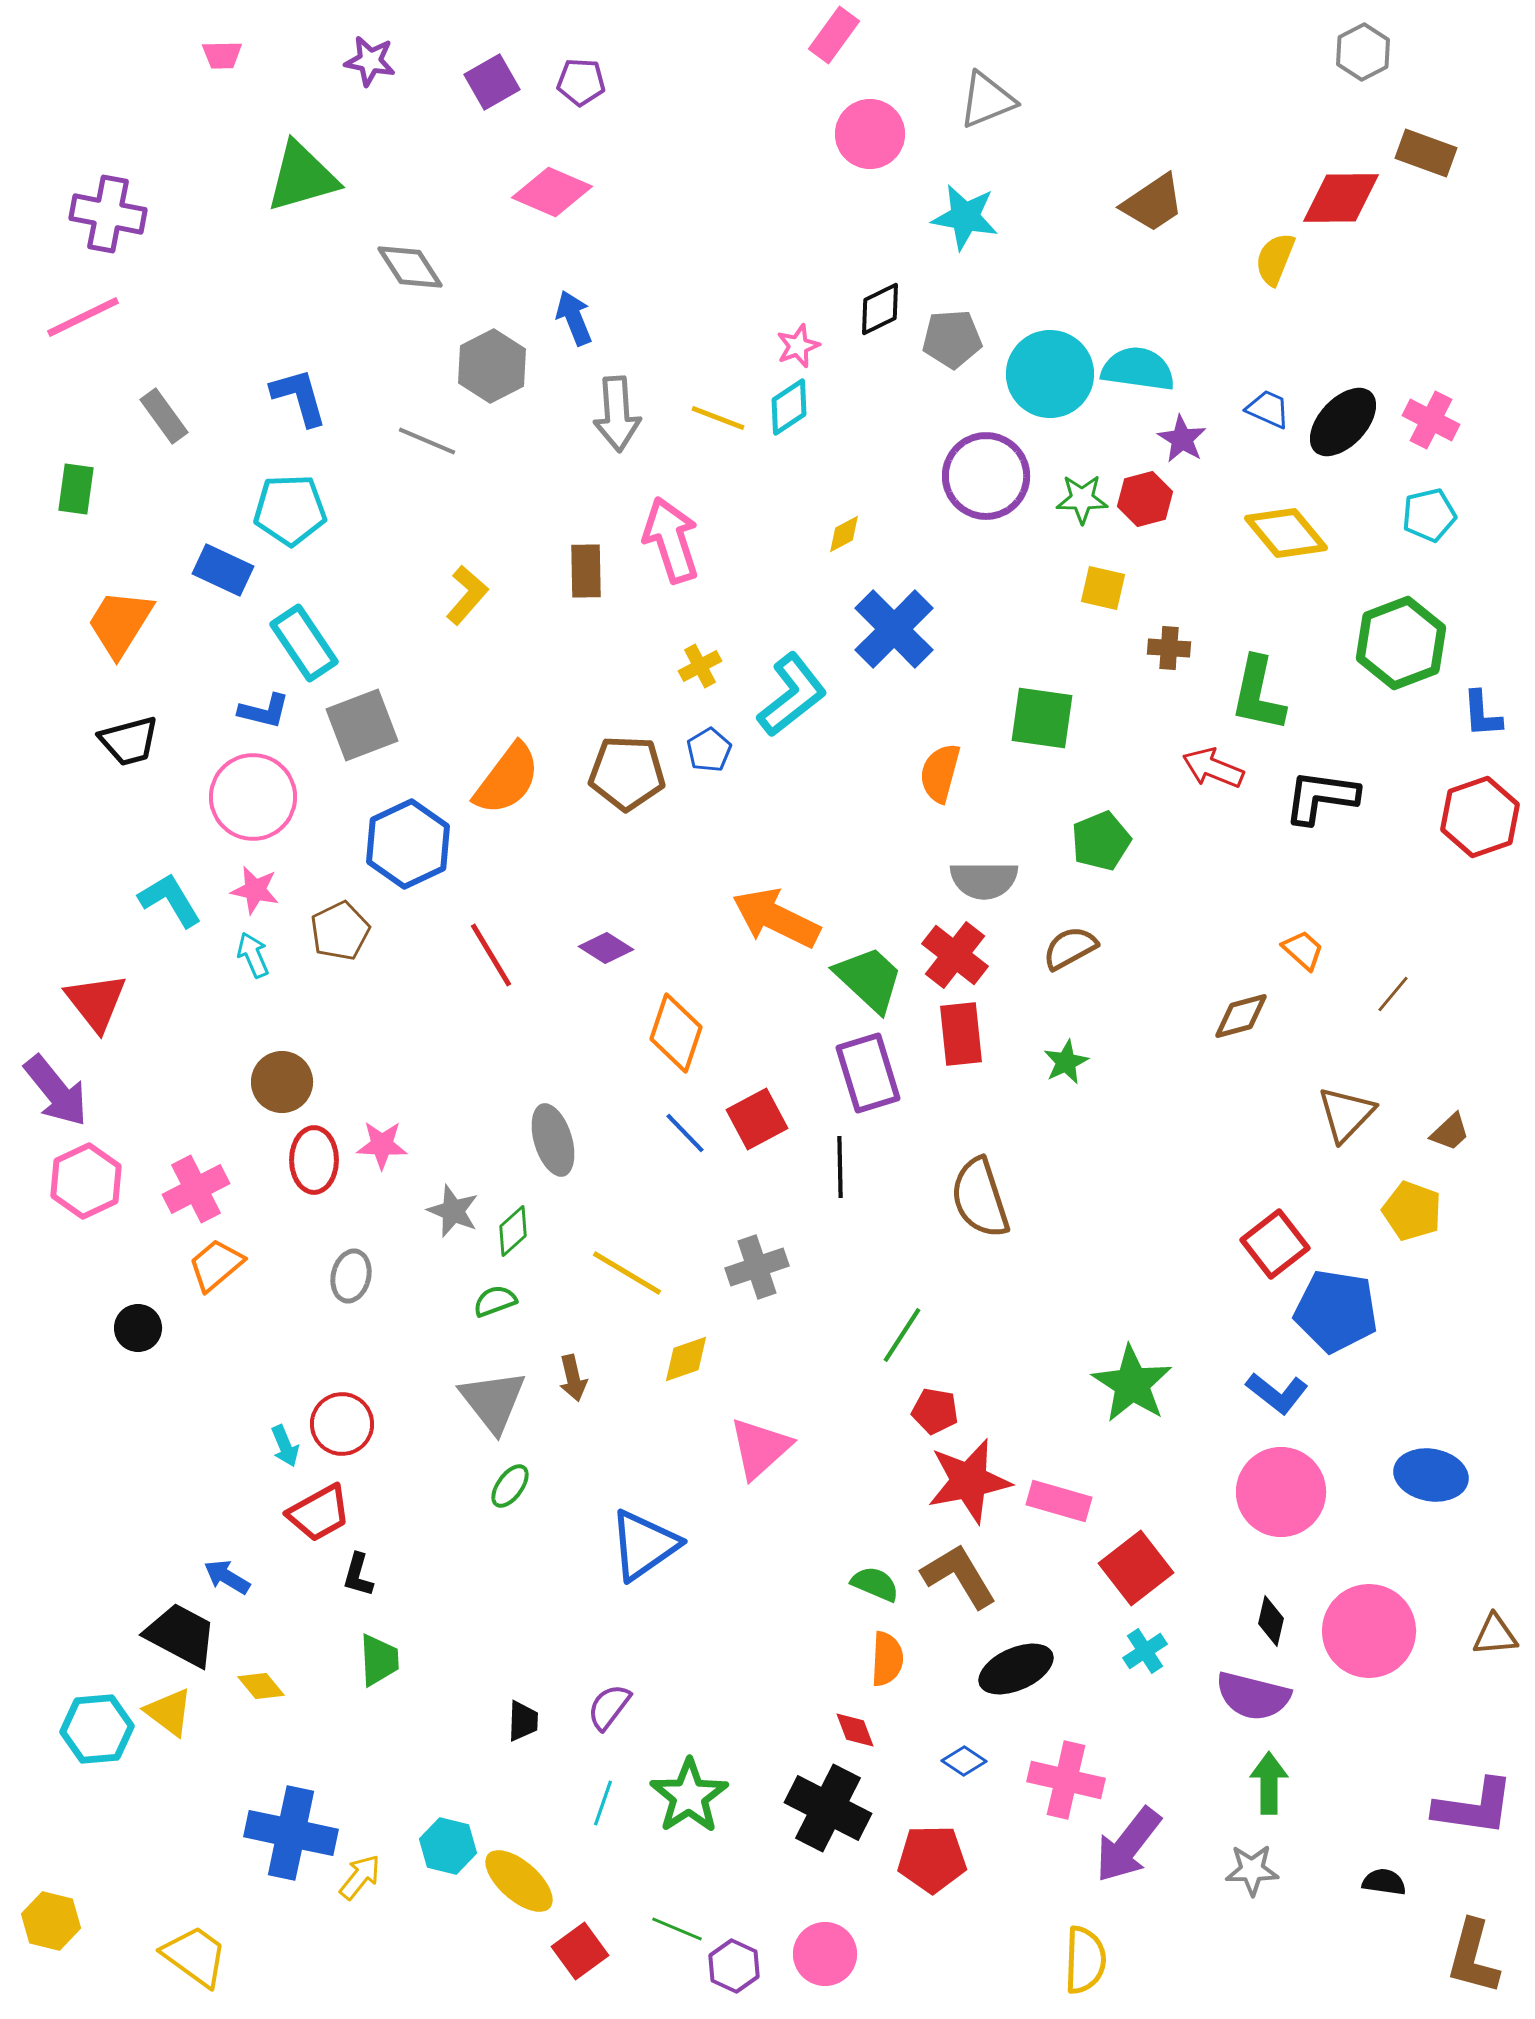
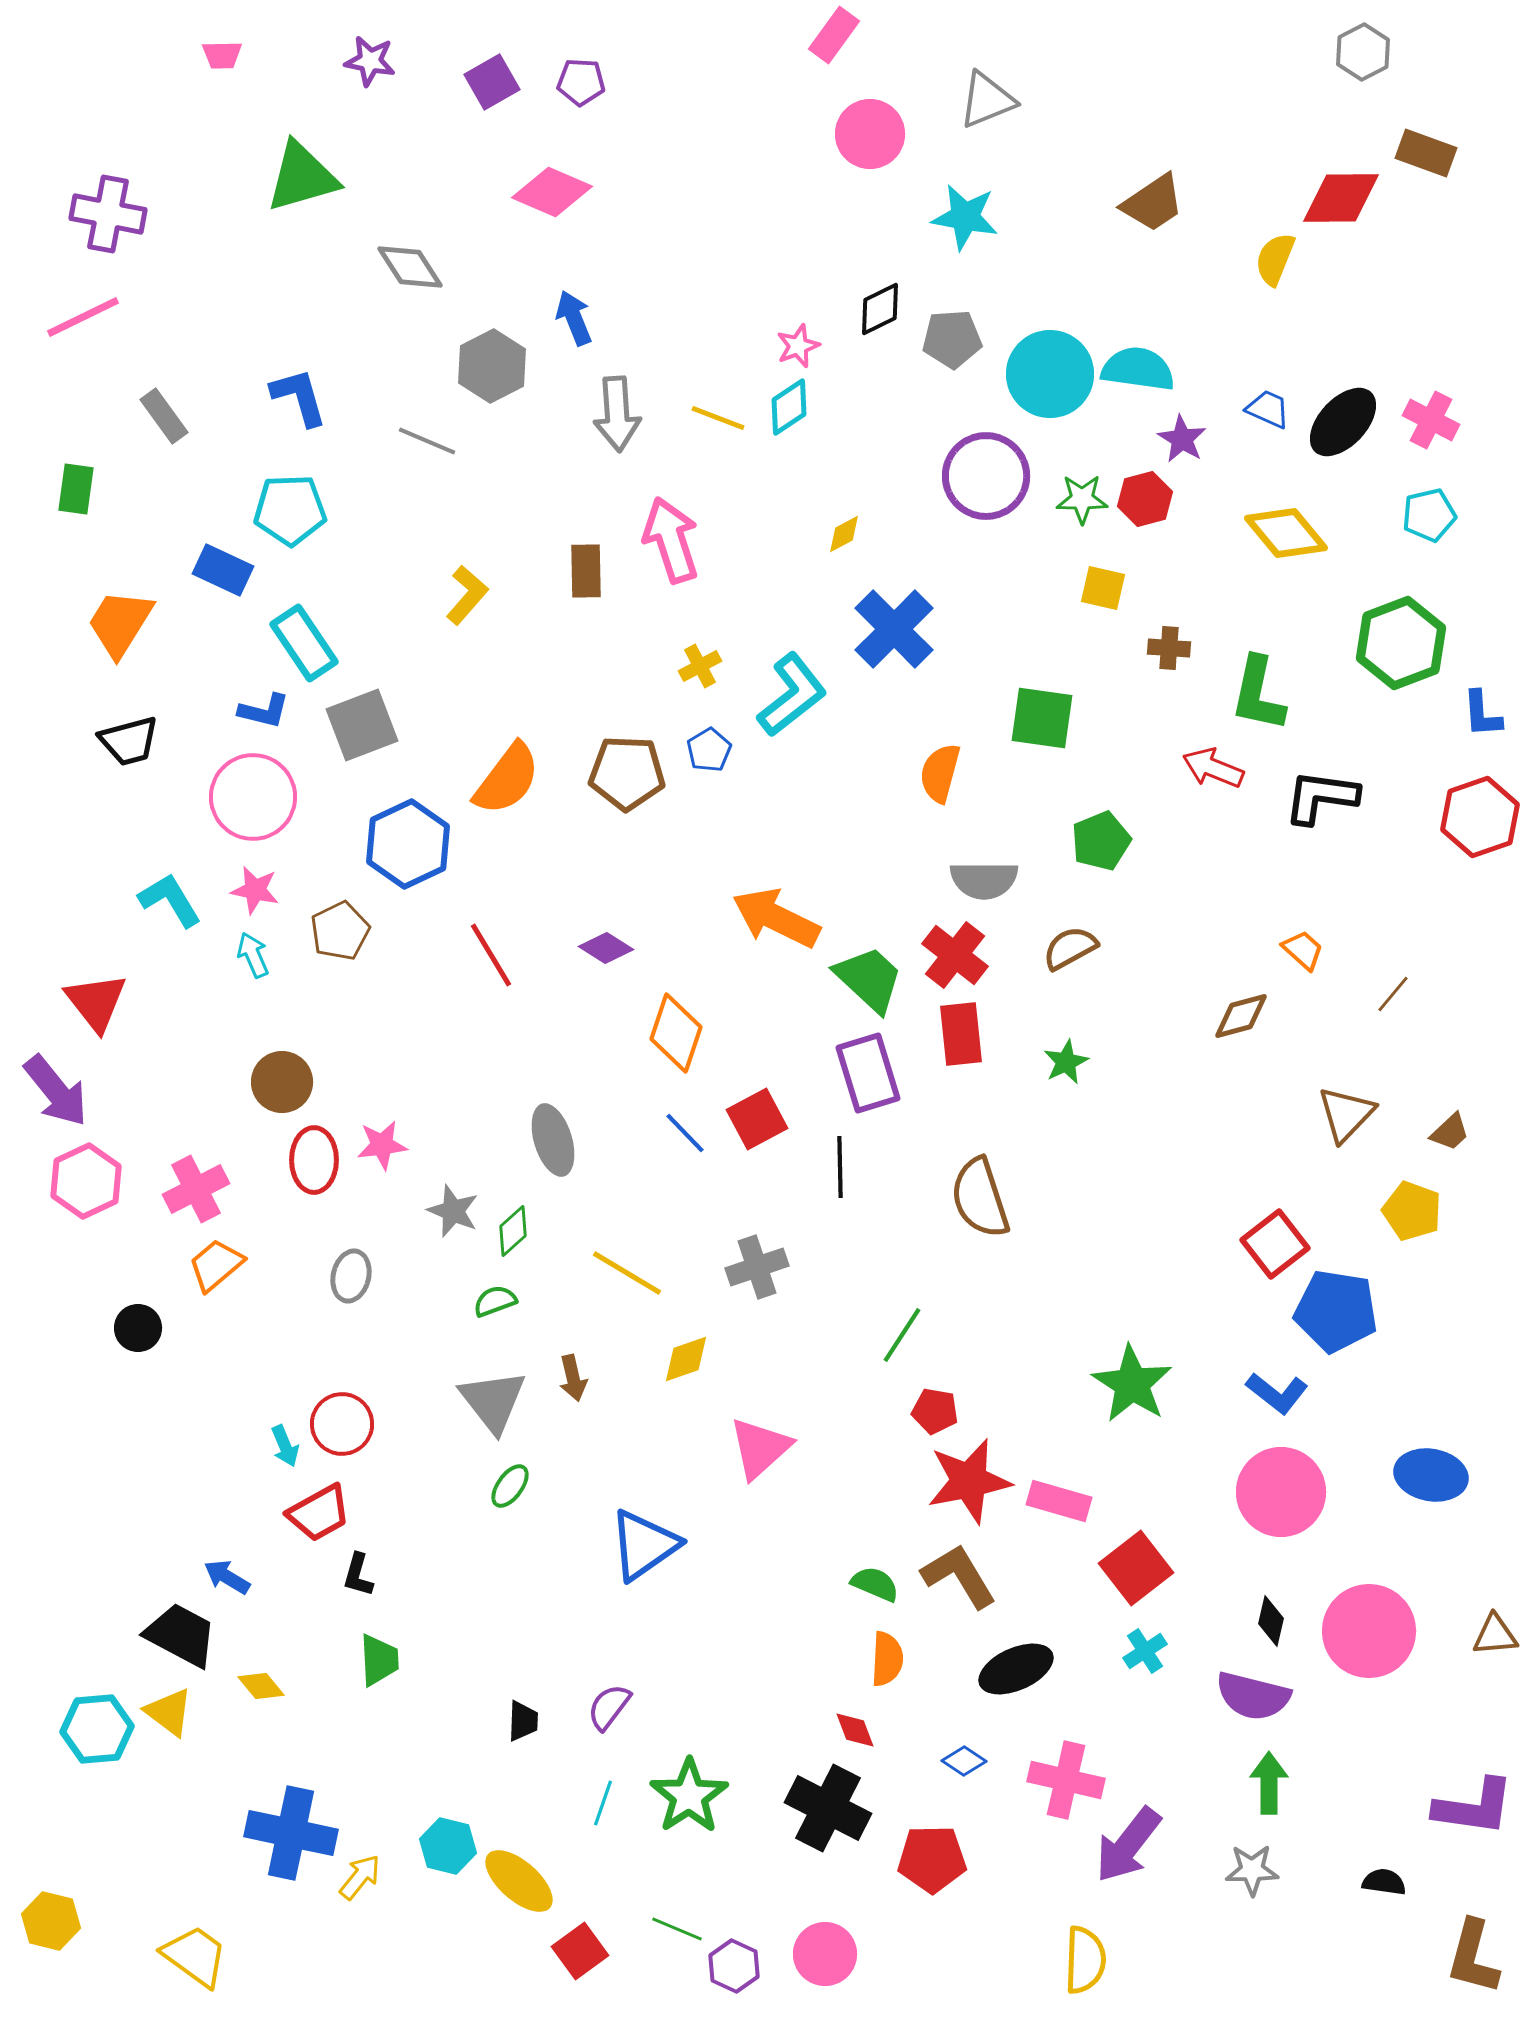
pink star at (382, 1145): rotated 9 degrees counterclockwise
